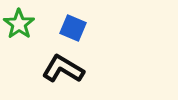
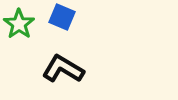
blue square: moved 11 px left, 11 px up
